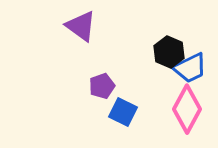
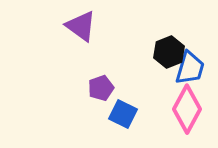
black hexagon: rotated 16 degrees clockwise
blue trapezoid: rotated 48 degrees counterclockwise
purple pentagon: moved 1 px left, 2 px down
blue square: moved 2 px down
